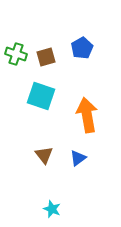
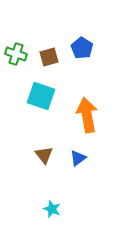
blue pentagon: rotated 10 degrees counterclockwise
brown square: moved 3 px right
